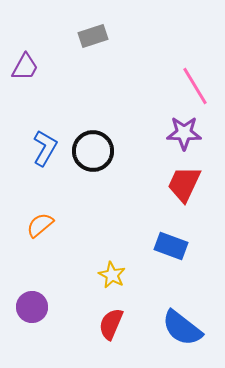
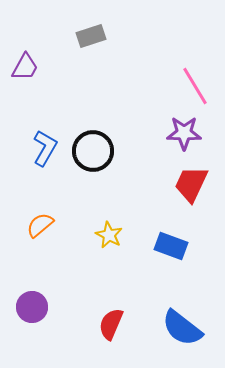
gray rectangle: moved 2 px left
red trapezoid: moved 7 px right
yellow star: moved 3 px left, 40 px up
